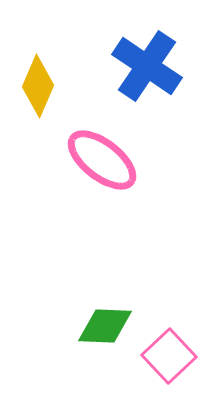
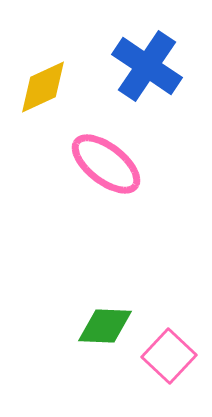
yellow diamond: moved 5 px right, 1 px down; rotated 42 degrees clockwise
pink ellipse: moved 4 px right, 4 px down
pink square: rotated 4 degrees counterclockwise
